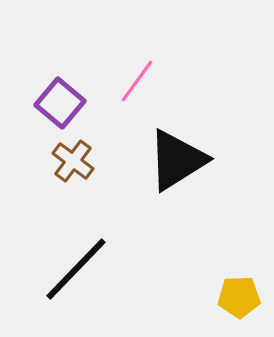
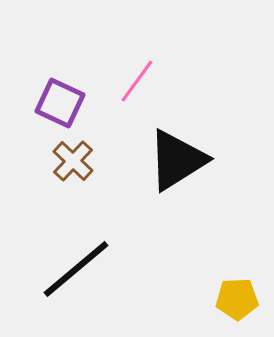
purple square: rotated 15 degrees counterclockwise
brown cross: rotated 6 degrees clockwise
black line: rotated 6 degrees clockwise
yellow pentagon: moved 2 px left, 2 px down
